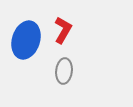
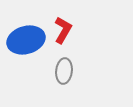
blue ellipse: rotated 57 degrees clockwise
